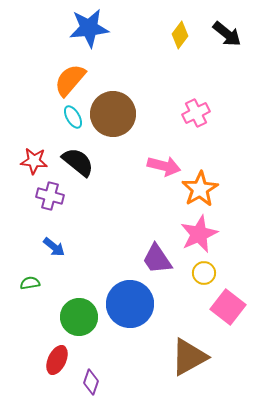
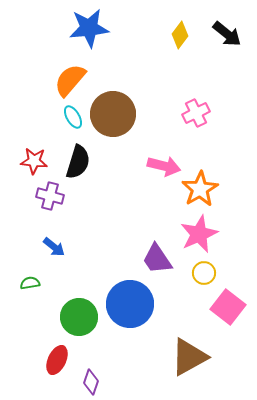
black semicircle: rotated 68 degrees clockwise
